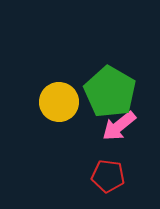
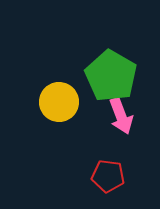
green pentagon: moved 1 px right, 16 px up
pink arrow: moved 2 px right, 10 px up; rotated 72 degrees counterclockwise
